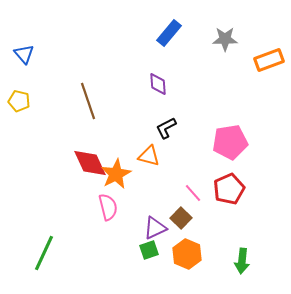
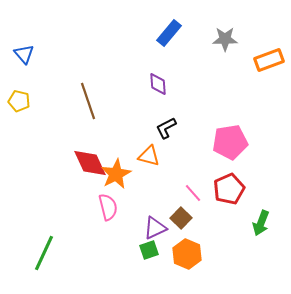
green arrow: moved 19 px right, 38 px up; rotated 15 degrees clockwise
